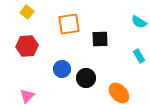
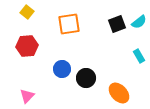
cyan semicircle: rotated 70 degrees counterclockwise
black square: moved 17 px right, 15 px up; rotated 18 degrees counterclockwise
